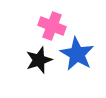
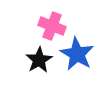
black star: rotated 12 degrees counterclockwise
